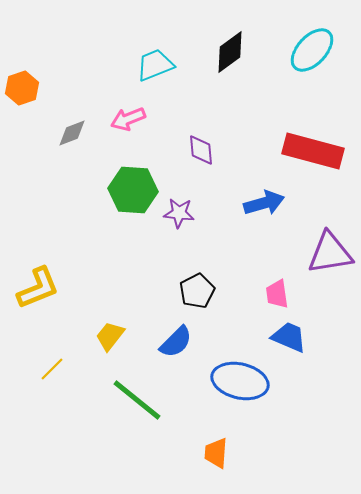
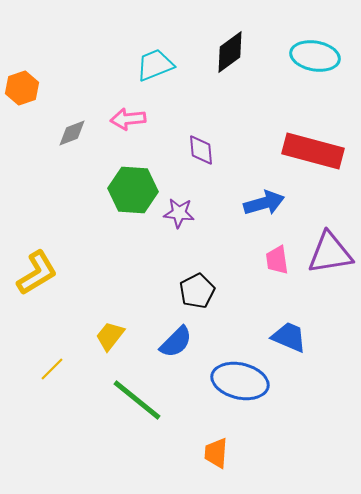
cyan ellipse: moved 3 px right, 6 px down; rotated 57 degrees clockwise
pink arrow: rotated 16 degrees clockwise
yellow L-shape: moved 1 px left, 15 px up; rotated 9 degrees counterclockwise
pink trapezoid: moved 34 px up
